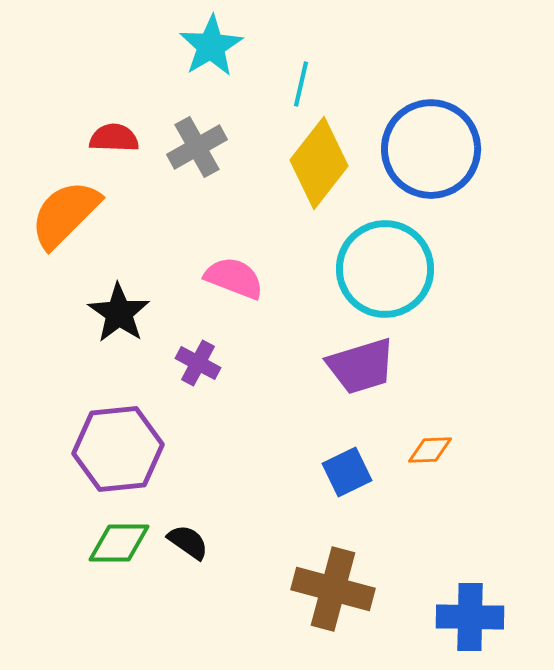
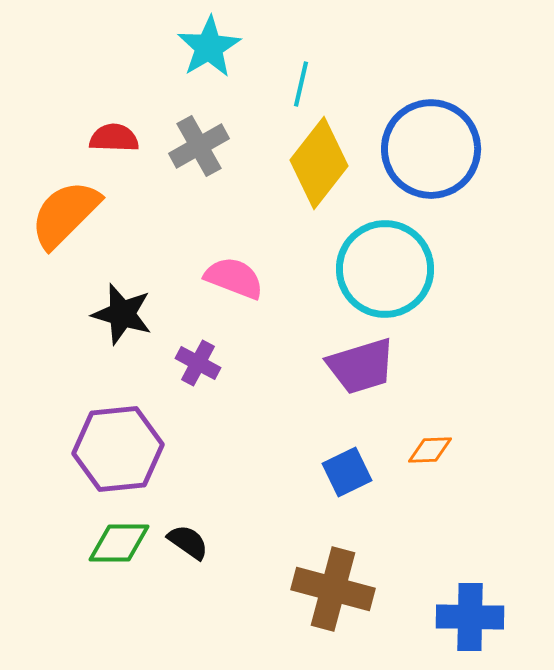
cyan star: moved 2 px left, 1 px down
gray cross: moved 2 px right, 1 px up
black star: moved 3 px right, 1 px down; rotated 18 degrees counterclockwise
